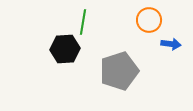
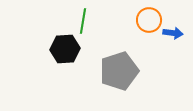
green line: moved 1 px up
blue arrow: moved 2 px right, 11 px up
